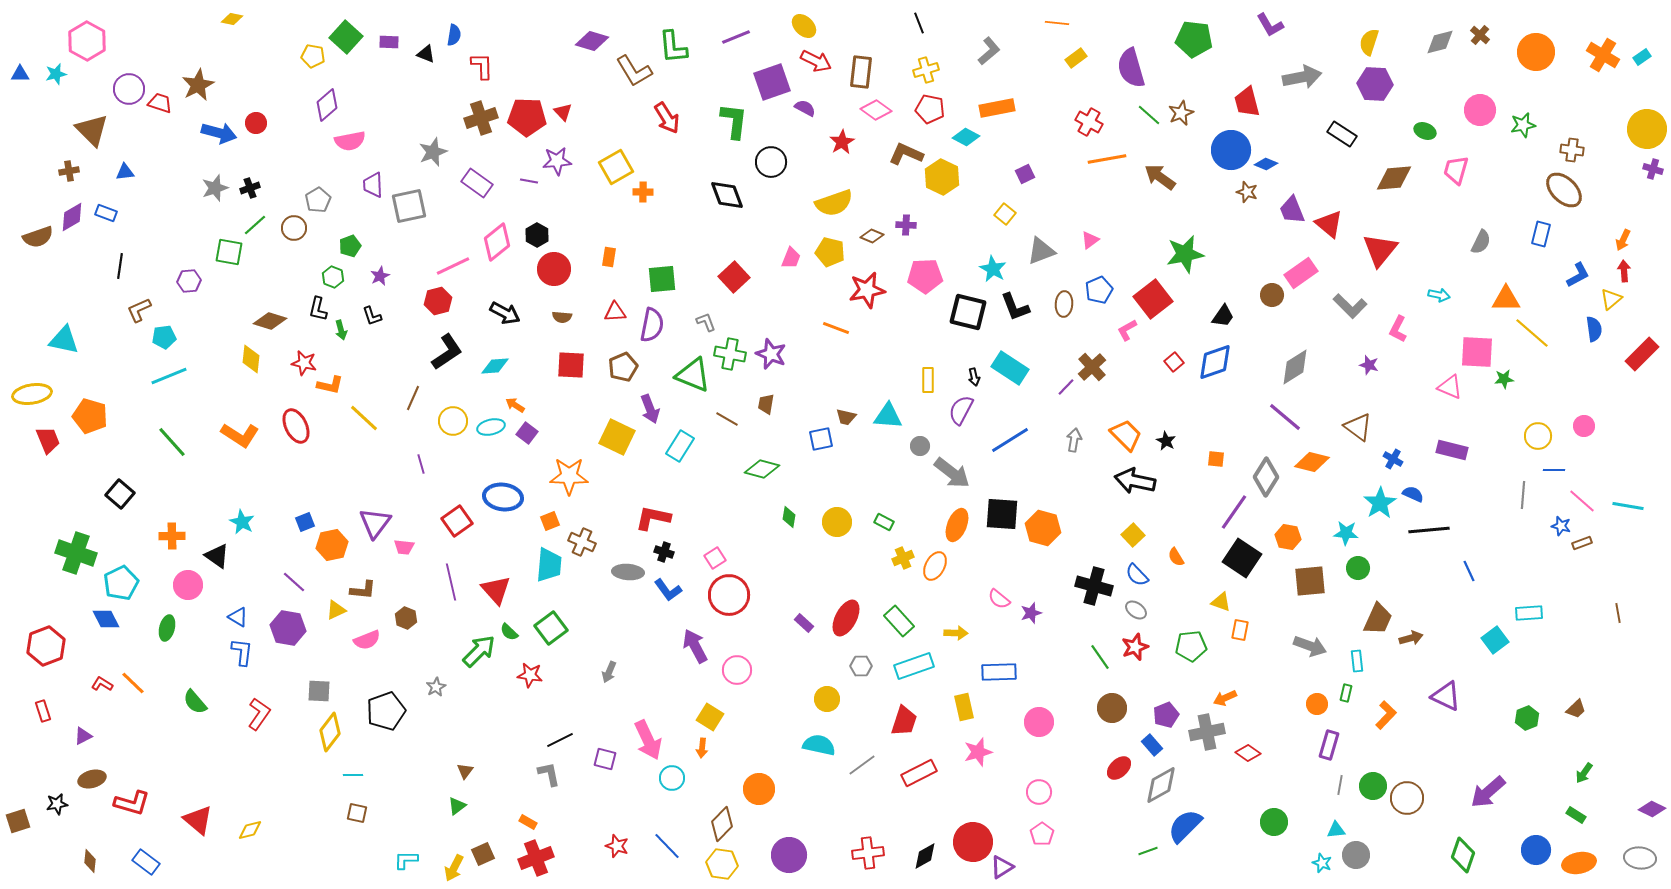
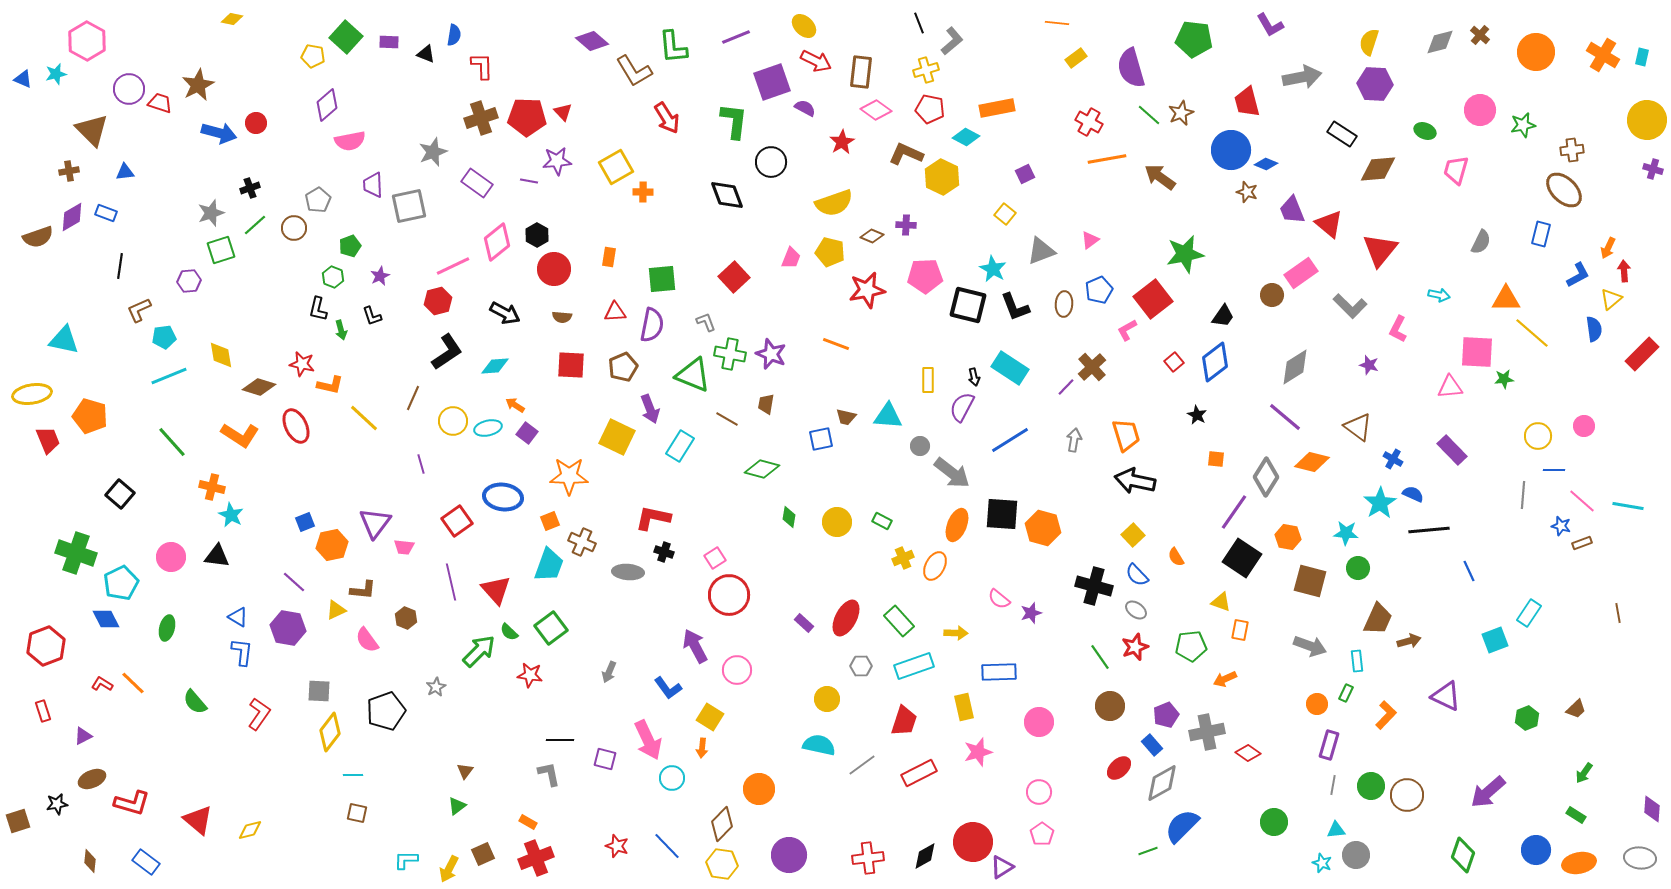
purple diamond at (592, 41): rotated 24 degrees clockwise
gray L-shape at (989, 51): moved 37 px left, 10 px up
cyan rectangle at (1642, 57): rotated 42 degrees counterclockwise
blue triangle at (20, 74): moved 3 px right, 5 px down; rotated 24 degrees clockwise
yellow circle at (1647, 129): moved 9 px up
brown cross at (1572, 150): rotated 15 degrees counterclockwise
brown diamond at (1394, 178): moved 16 px left, 9 px up
gray star at (215, 188): moved 4 px left, 25 px down
orange arrow at (1623, 240): moved 15 px left, 8 px down
green square at (229, 252): moved 8 px left, 2 px up; rotated 28 degrees counterclockwise
black square at (968, 312): moved 7 px up
brown diamond at (270, 321): moved 11 px left, 66 px down
orange line at (836, 328): moved 16 px down
yellow diamond at (251, 359): moved 30 px left, 4 px up; rotated 16 degrees counterclockwise
blue diamond at (1215, 362): rotated 18 degrees counterclockwise
red star at (304, 363): moved 2 px left, 1 px down
pink triangle at (1450, 387): rotated 28 degrees counterclockwise
purple semicircle at (961, 410): moved 1 px right, 3 px up
cyan ellipse at (491, 427): moved 3 px left, 1 px down
orange trapezoid at (1126, 435): rotated 28 degrees clockwise
black star at (1166, 441): moved 31 px right, 26 px up
purple rectangle at (1452, 450): rotated 32 degrees clockwise
cyan star at (242, 522): moved 11 px left, 7 px up
green rectangle at (884, 522): moved 2 px left, 1 px up
orange cross at (172, 536): moved 40 px right, 49 px up; rotated 15 degrees clockwise
black triangle at (217, 556): rotated 28 degrees counterclockwise
cyan trapezoid at (549, 565): rotated 15 degrees clockwise
brown square at (1310, 581): rotated 20 degrees clockwise
pink circle at (188, 585): moved 17 px left, 28 px up
blue L-shape at (668, 590): moved 98 px down
cyan rectangle at (1529, 613): rotated 52 degrees counterclockwise
brown arrow at (1411, 638): moved 2 px left, 3 px down
pink semicircle at (367, 640): rotated 76 degrees clockwise
cyan square at (1495, 640): rotated 16 degrees clockwise
green rectangle at (1346, 693): rotated 12 degrees clockwise
orange arrow at (1225, 698): moved 19 px up
brown circle at (1112, 708): moved 2 px left, 2 px up
black line at (560, 740): rotated 28 degrees clockwise
brown ellipse at (92, 779): rotated 8 degrees counterclockwise
gray diamond at (1161, 785): moved 1 px right, 2 px up
gray line at (1340, 785): moved 7 px left
green circle at (1373, 786): moved 2 px left
brown circle at (1407, 798): moved 3 px up
purple diamond at (1652, 809): rotated 68 degrees clockwise
blue semicircle at (1185, 826): moved 3 px left
red cross at (868, 853): moved 5 px down
yellow arrow at (454, 868): moved 5 px left, 1 px down
